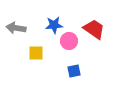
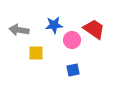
gray arrow: moved 3 px right, 2 px down
pink circle: moved 3 px right, 1 px up
blue square: moved 1 px left, 1 px up
